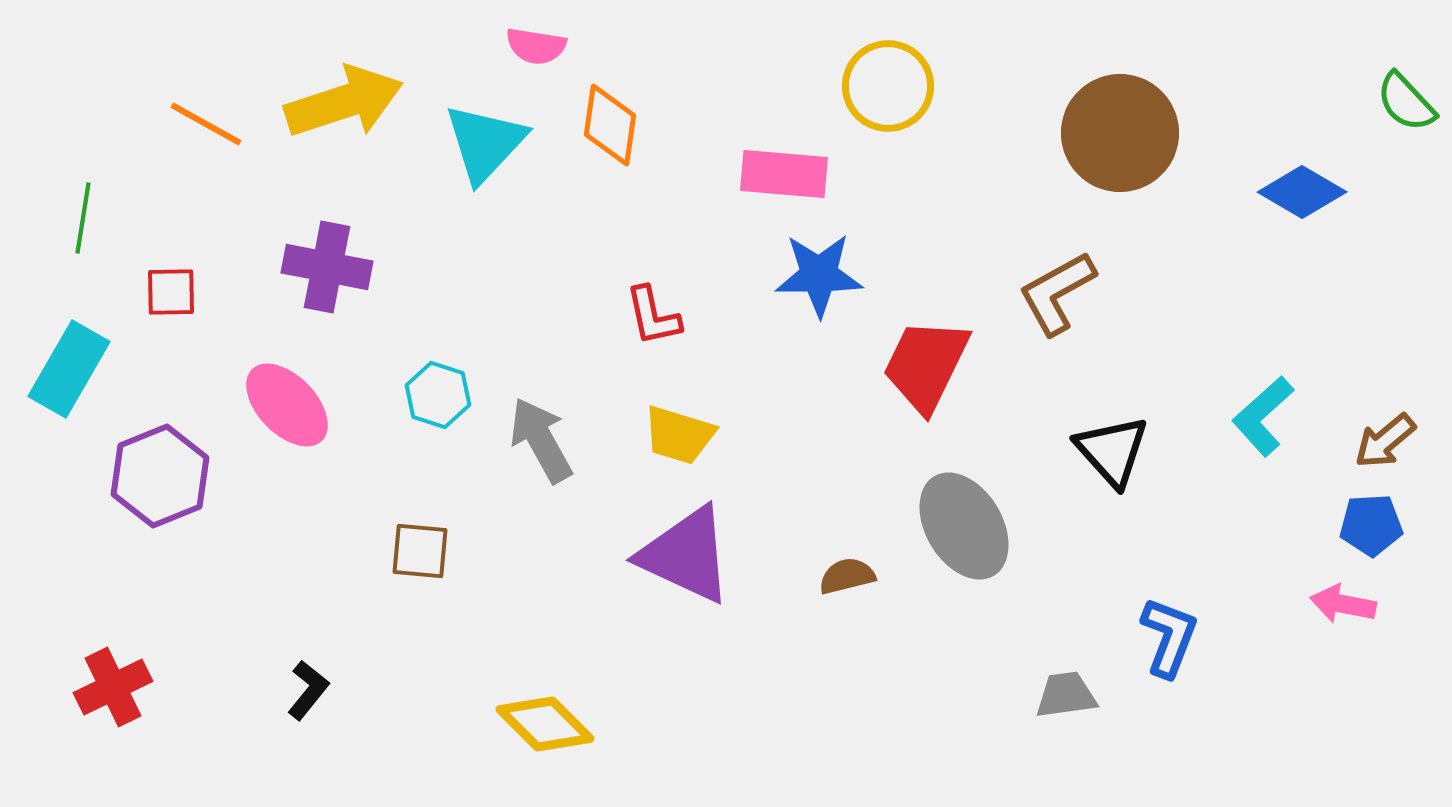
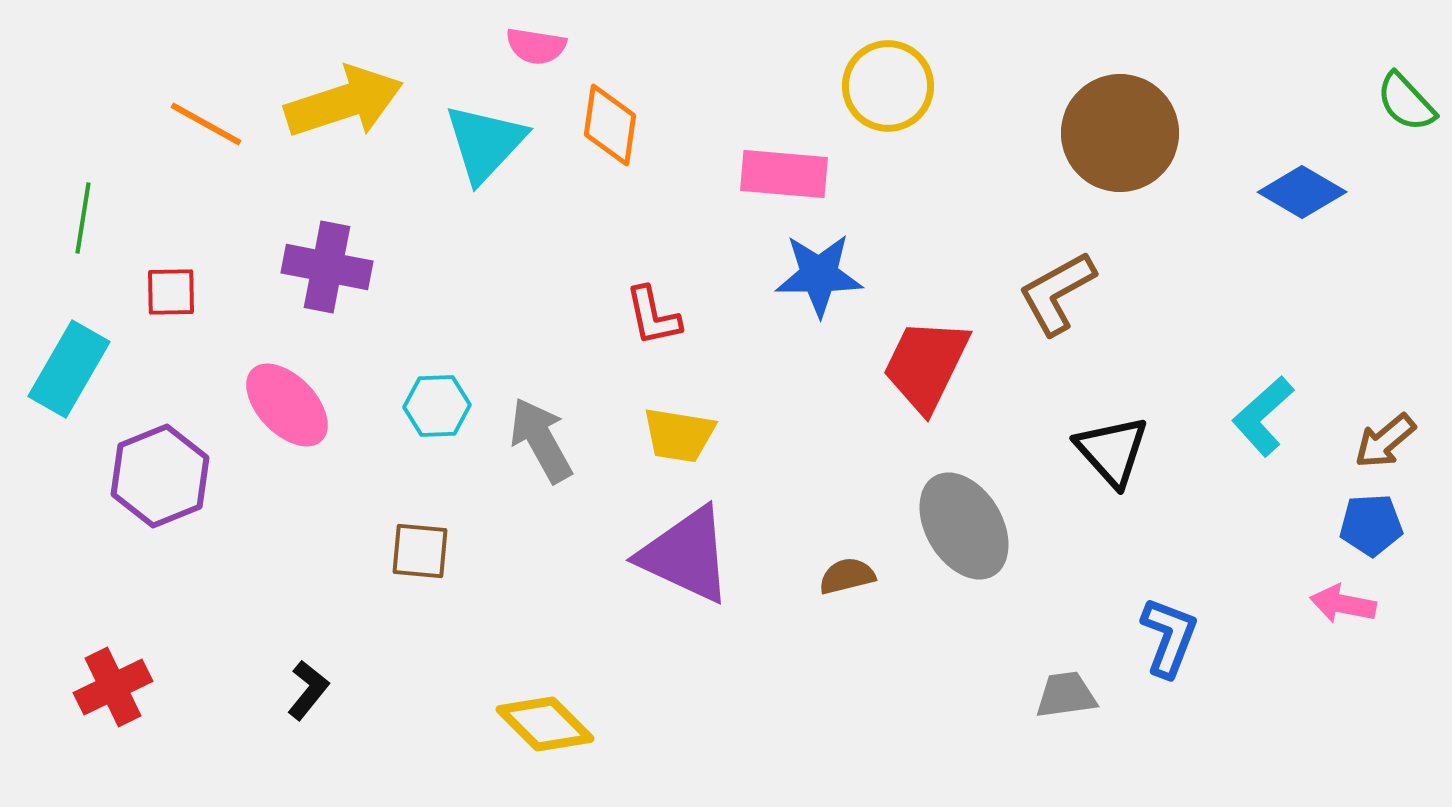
cyan hexagon: moved 1 px left, 11 px down; rotated 20 degrees counterclockwise
yellow trapezoid: rotated 8 degrees counterclockwise
